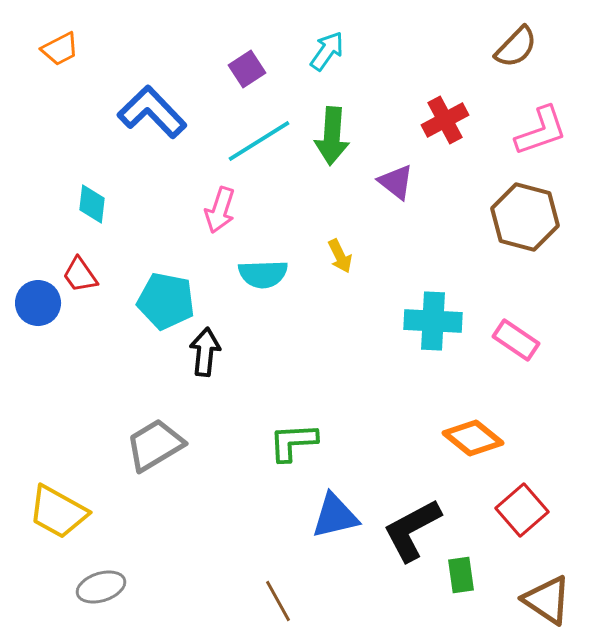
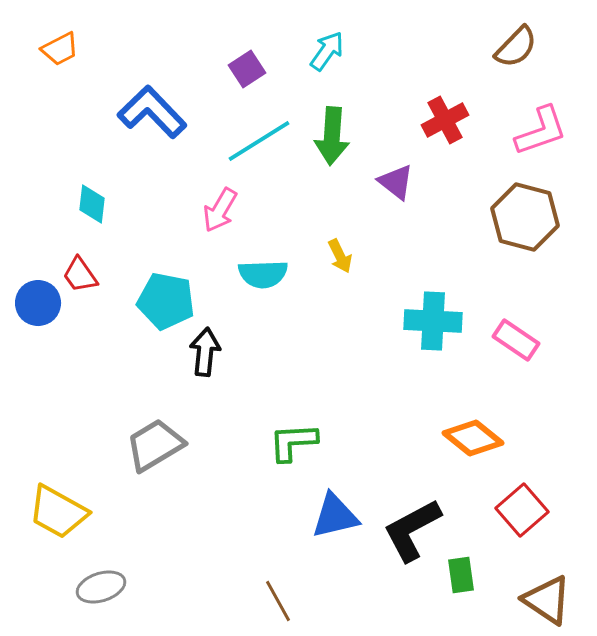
pink arrow: rotated 12 degrees clockwise
